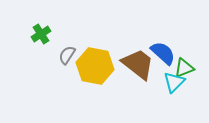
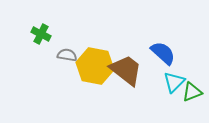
green cross: rotated 30 degrees counterclockwise
gray semicircle: rotated 66 degrees clockwise
brown trapezoid: moved 12 px left, 6 px down
green triangle: moved 8 px right, 24 px down
